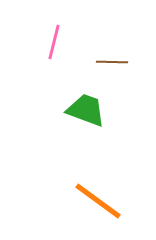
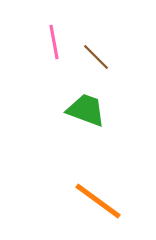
pink line: rotated 24 degrees counterclockwise
brown line: moved 16 px left, 5 px up; rotated 44 degrees clockwise
